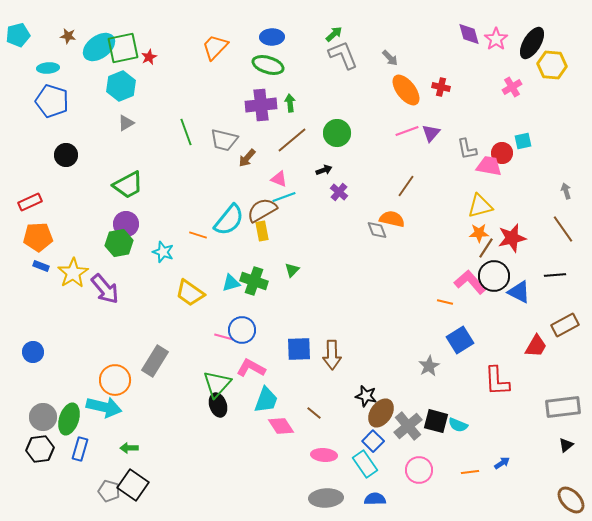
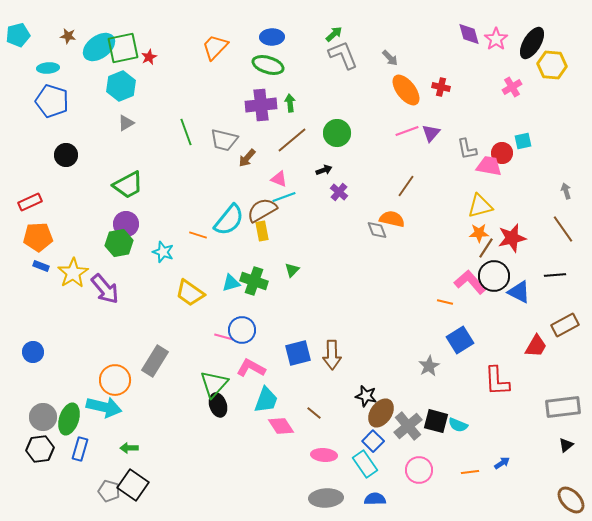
blue square at (299, 349): moved 1 px left, 4 px down; rotated 12 degrees counterclockwise
green triangle at (217, 384): moved 3 px left
